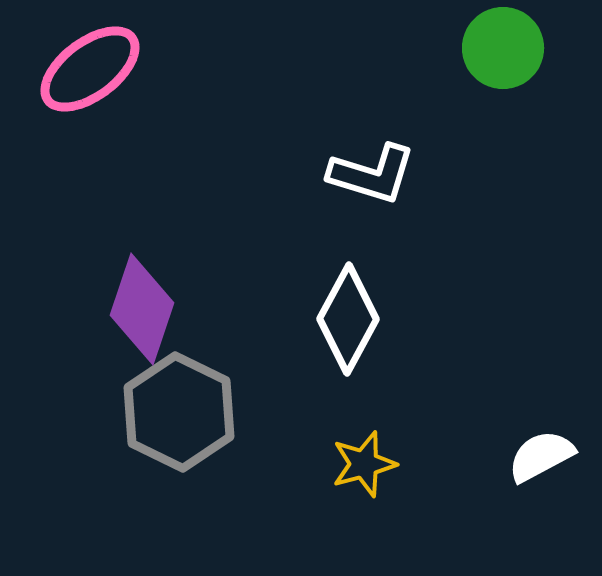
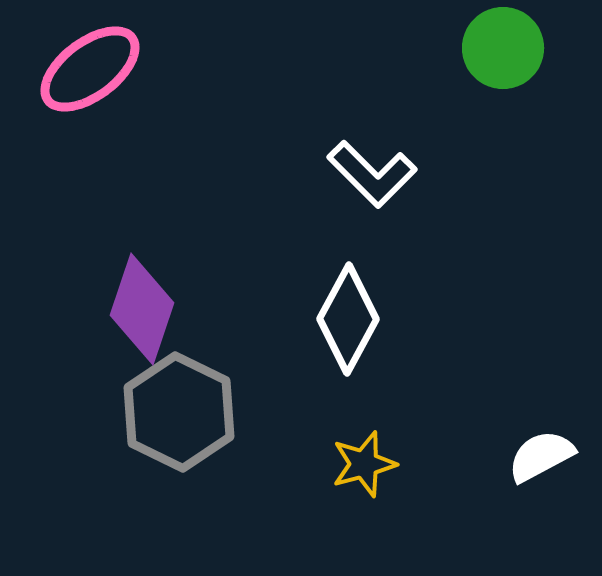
white L-shape: rotated 28 degrees clockwise
